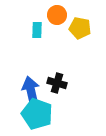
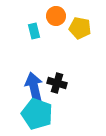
orange circle: moved 1 px left, 1 px down
cyan rectangle: moved 3 px left, 1 px down; rotated 14 degrees counterclockwise
blue arrow: moved 3 px right, 4 px up
